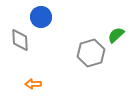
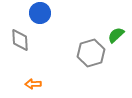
blue circle: moved 1 px left, 4 px up
